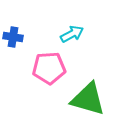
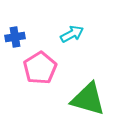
blue cross: moved 2 px right; rotated 18 degrees counterclockwise
pink pentagon: moved 9 px left; rotated 28 degrees counterclockwise
